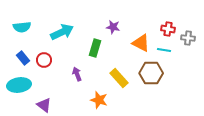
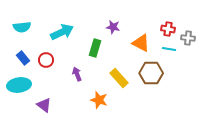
cyan line: moved 5 px right, 1 px up
red circle: moved 2 px right
